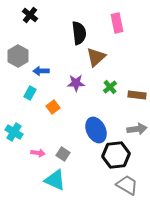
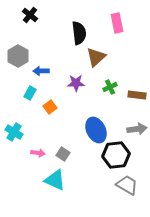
green cross: rotated 16 degrees clockwise
orange square: moved 3 px left
